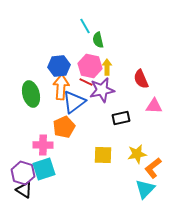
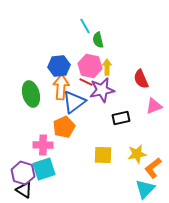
pink triangle: rotated 24 degrees counterclockwise
